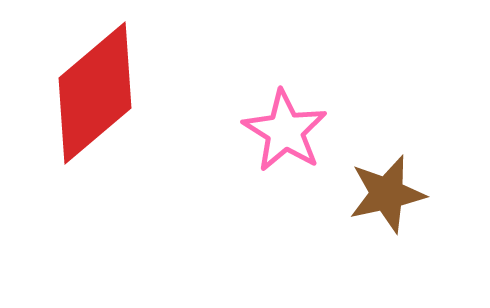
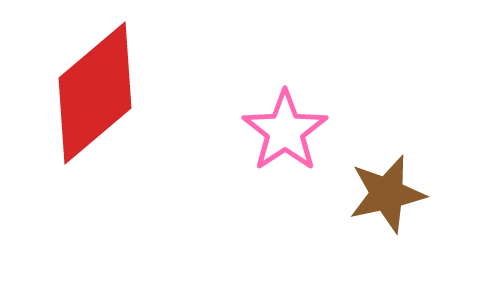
pink star: rotated 6 degrees clockwise
